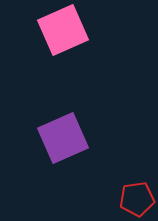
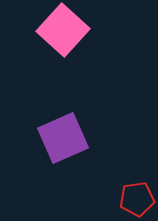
pink square: rotated 24 degrees counterclockwise
